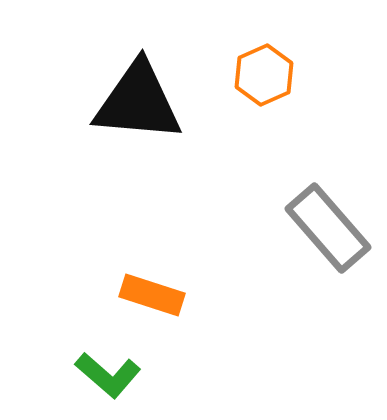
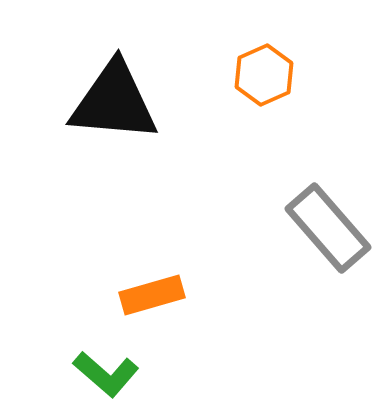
black triangle: moved 24 px left
orange rectangle: rotated 34 degrees counterclockwise
green L-shape: moved 2 px left, 1 px up
